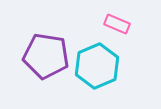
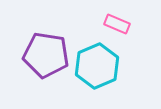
purple pentagon: moved 1 px up
